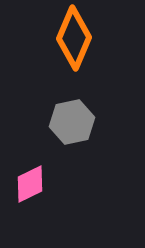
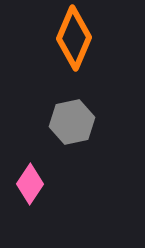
pink diamond: rotated 30 degrees counterclockwise
